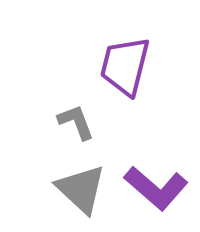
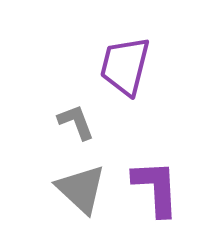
purple L-shape: rotated 134 degrees counterclockwise
